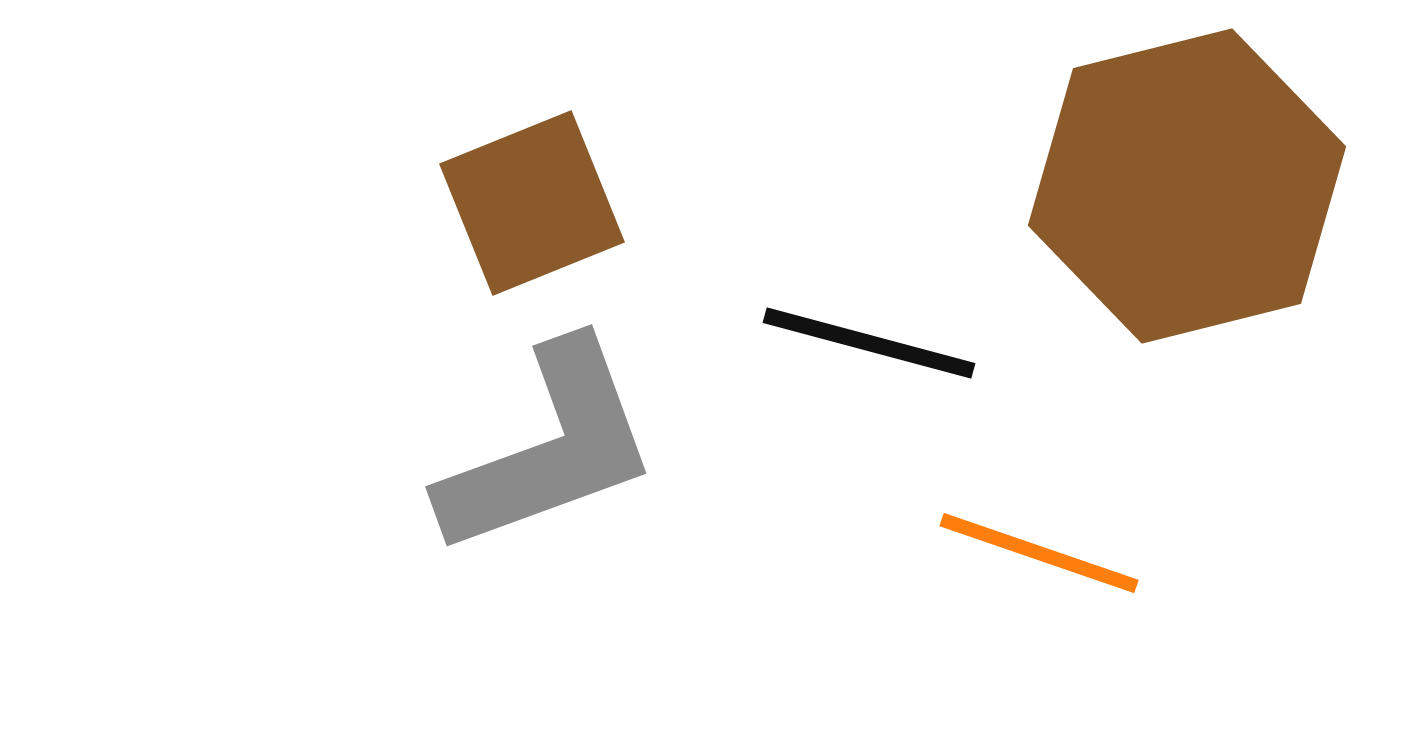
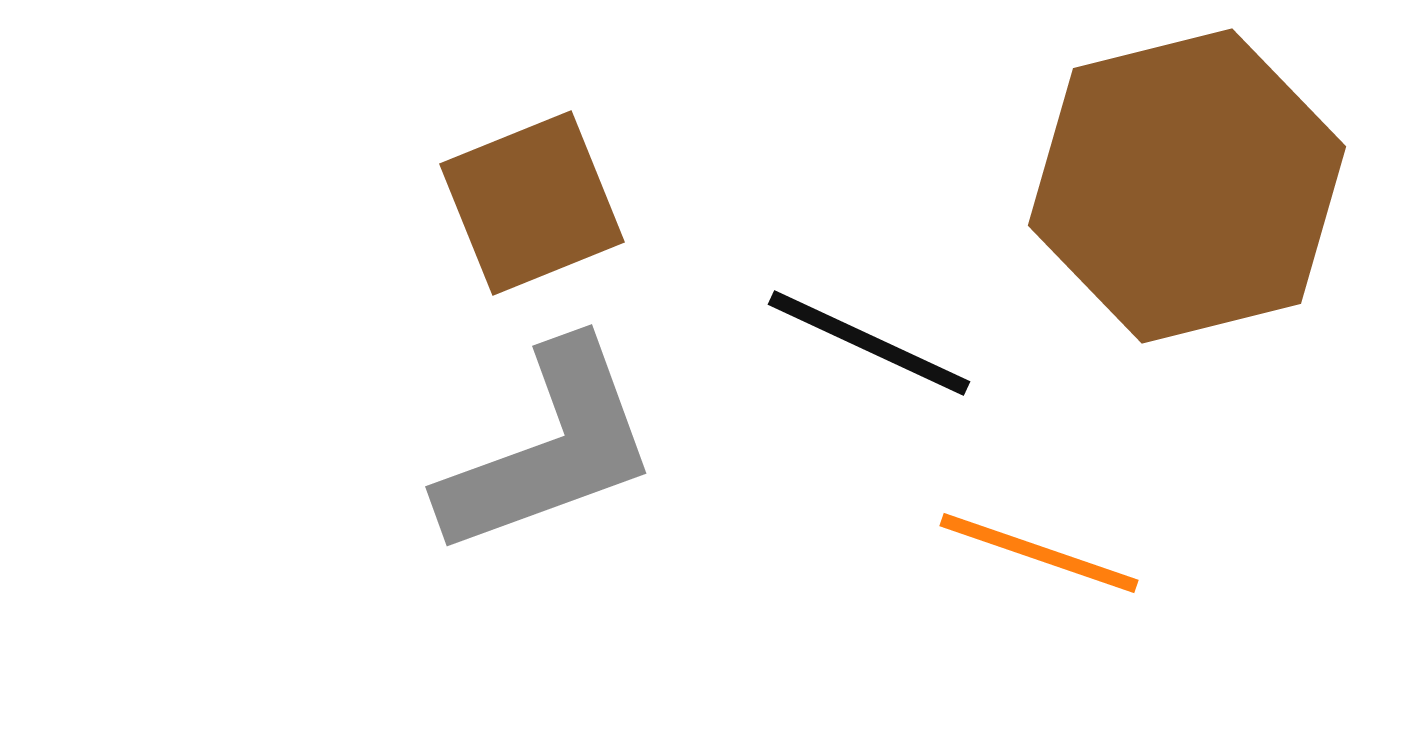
black line: rotated 10 degrees clockwise
